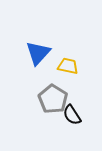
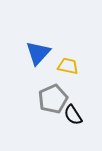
gray pentagon: rotated 16 degrees clockwise
black semicircle: moved 1 px right
